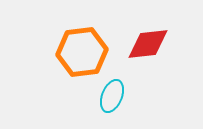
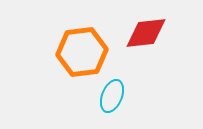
red diamond: moved 2 px left, 11 px up
